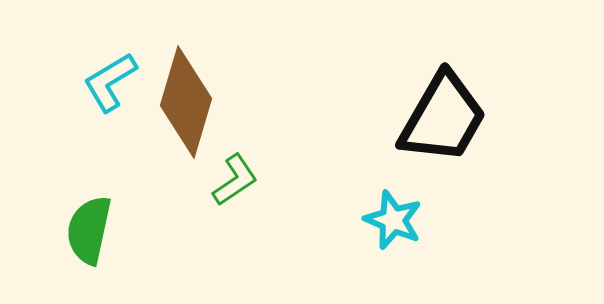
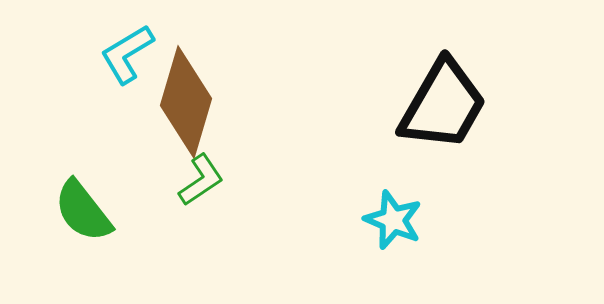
cyan L-shape: moved 17 px right, 28 px up
black trapezoid: moved 13 px up
green L-shape: moved 34 px left
green semicircle: moved 6 px left, 19 px up; rotated 50 degrees counterclockwise
